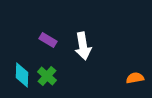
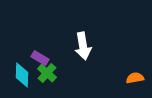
purple rectangle: moved 8 px left, 18 px down
green cross: moved 3 px up
